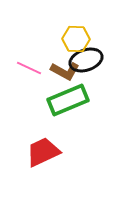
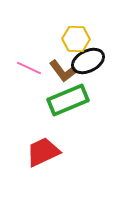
black ellipse: moved 2 px right, 1 px down; rotated 8 degrees counterclockwise
brown L-shape: moved 2 px left; rotated 24 degrees clockwise
